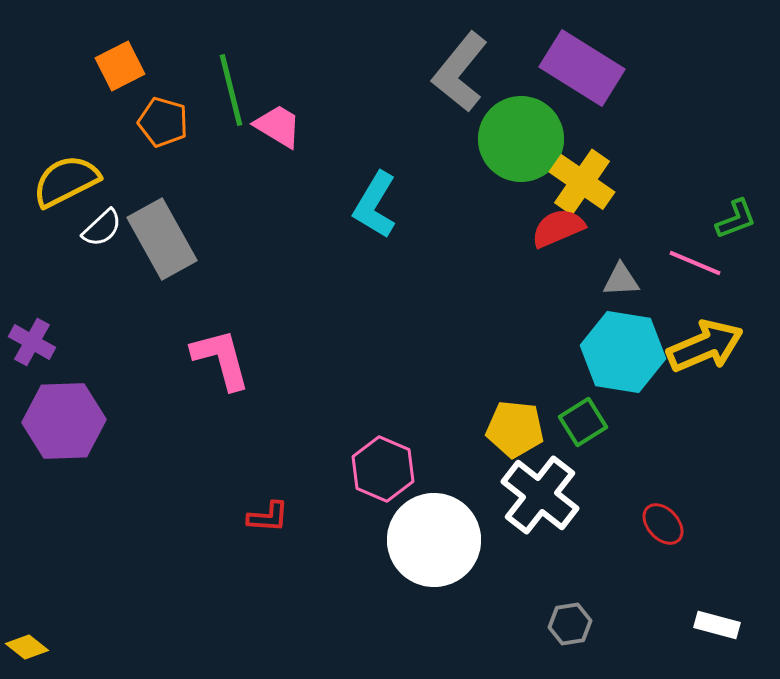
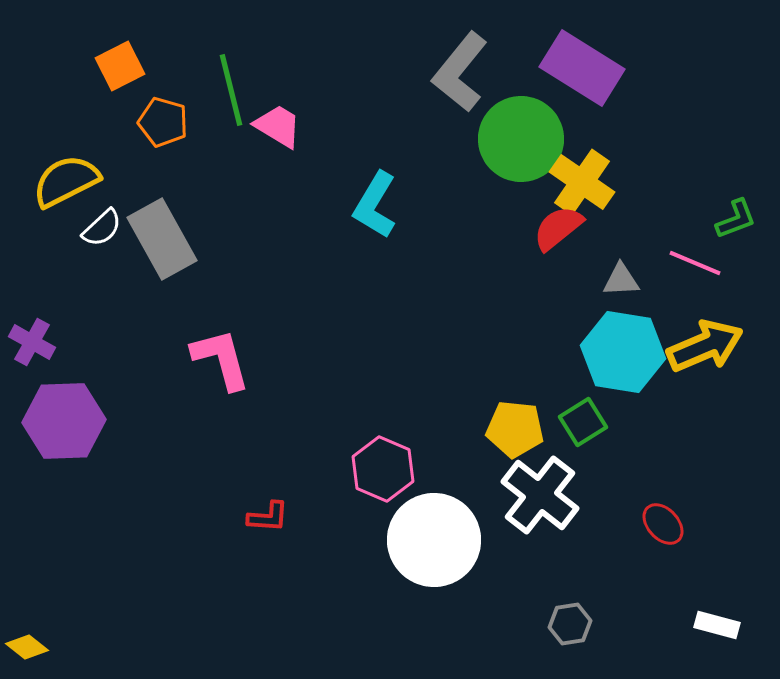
red semicircle: rotated 16 degrees counterclockwise
